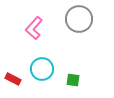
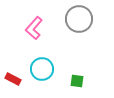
green square: moved 4 px right, 1 px down
